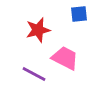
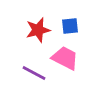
blue square: moved 9 px left, 12 px down
purple line: moved 1 px up
